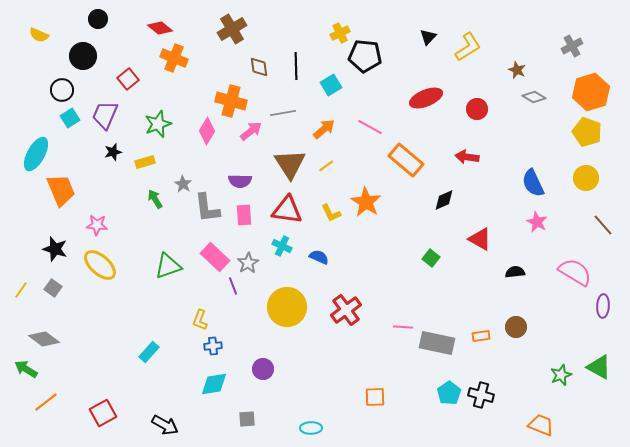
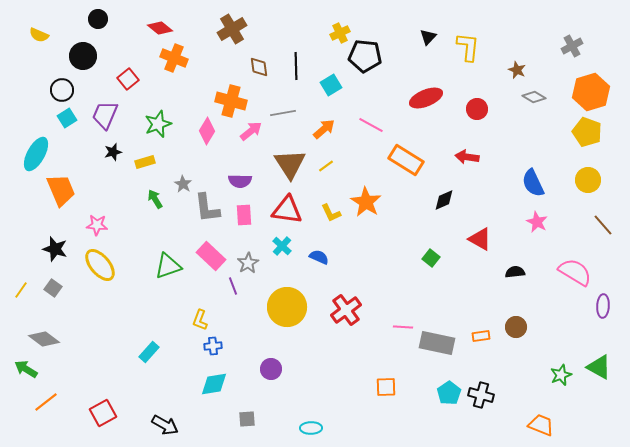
yellow L-shape at (468, 47): rotated 52 degrees counterclockwise
cyan square at (70, 118): moved 3 px left
pink line at (370, 127): moved 1 px right, 2 px up
orange rectangle at (406, 160): rotated 8 degrees counterclockwise
yellow circle at (586, 178): moved 2 px right, 2 px down
cyan cross at (282, 246): rotated 18 degrees clockwise
pink rectangle at (215, 257): moved 4 px left, 1 px up
yellow ellipse at (100, 265): rotated 8 degrees clockwise
purple circle at (263, 369): moved 8 px right
orange square at (375, 397): moved 11 px right, 10 px up
